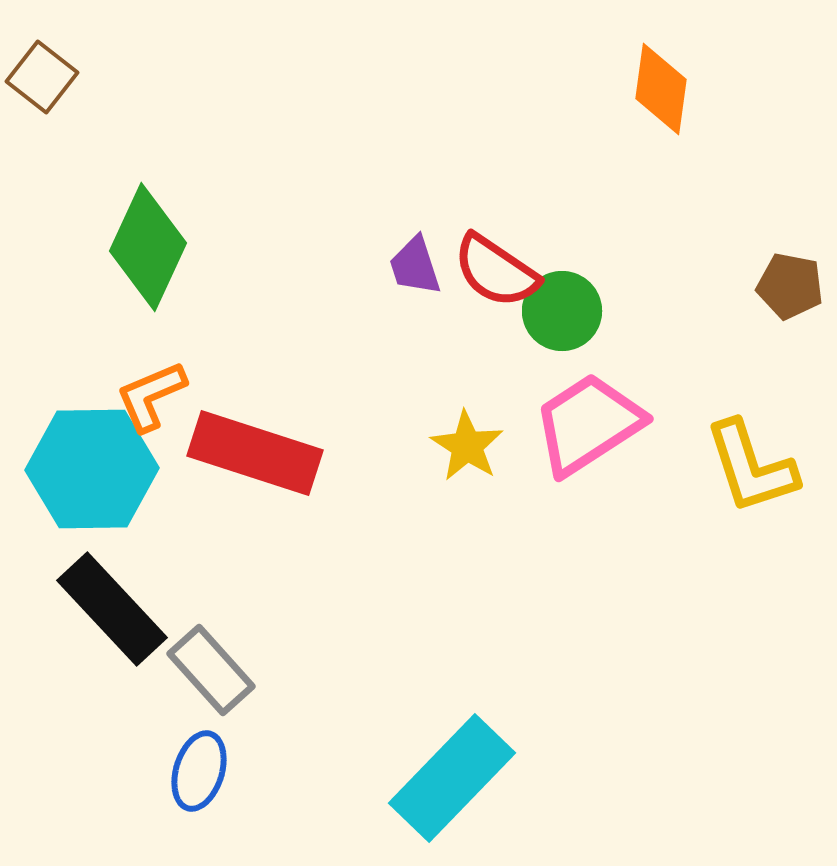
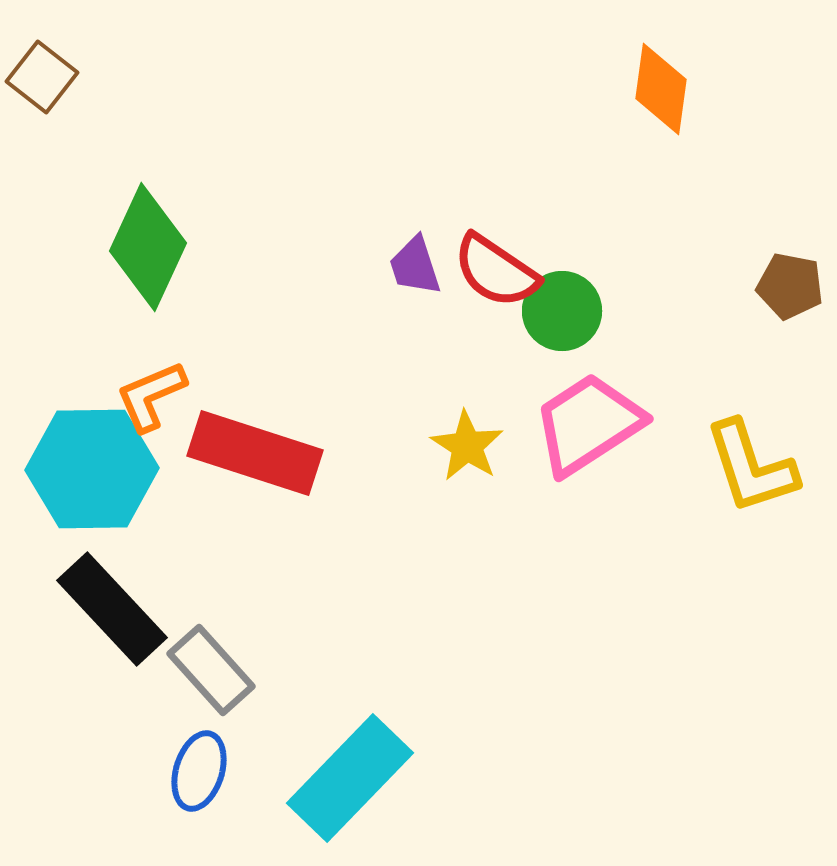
cyan rectangle: moved 102 px left
